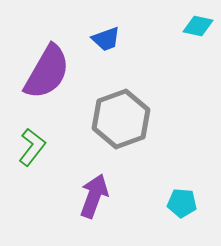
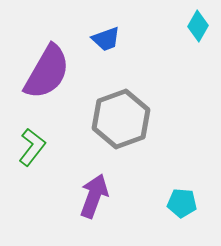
cyan diamond: rotated 72 degrees counterclockwise
